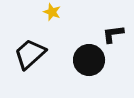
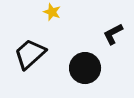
black L-shape: rotated 20 degrees counterclockwise
black circle: moved 4 px left, 8 px down
